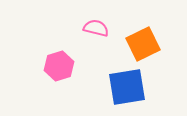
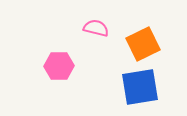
pink hexagon: rotated 16 degrees clockwise
blue square: moved 13 px right
